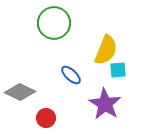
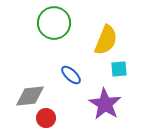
yellow semicircle: moved 10 px up
cyan square: moved 1 px right, 1 px up
gray diamond: moved 10 px right, 4 px down; rotated 32 degrees counterclockwise
